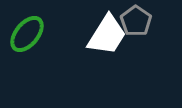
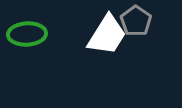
green ellipse: rotated 48 degrees clockwise
